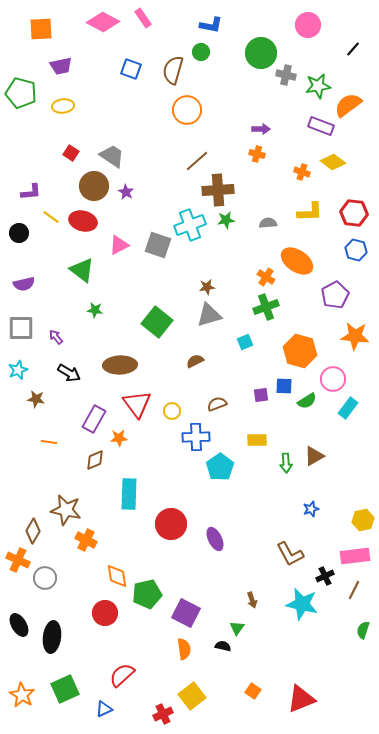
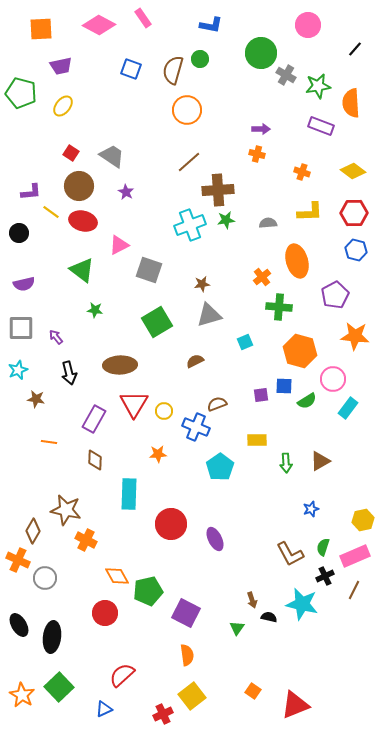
pink diamond at (103, 22): moved 4 px left, 3 px down
black line at (353, 49): moved 2 px right
green circle at (201, 52): moved 1 px left, 7 px down
gray cross at (286, 75): rotated 18 degrees clockwise
orange semicircle at (348, 105): moved 3 px right, 2 px up; rotated 56 degrees counterclockwise
yellow ellipse at (63, 106): rotated 45 degrees counterclockwise
brown line at (197, 161): moved 8 px left, 1 px down
yellow diamond at (333, 162): moved 20 px right, 9 px down
brown circle at (94, 186): moved 15 px left
red hexagon at (354, 213): rotated 8 degrees counterclockwise
yellow line at (51, 217): moved 5 px up
gray square at (158, 245): moved 9 px left, 25 px down
orange ellipse at (297, 261): rotated 40 degrees clockwise
orange cross at (266, 277): moved 4 px left; rotated 18 degrees clockwise
brown star at (207, 287): moved 5 px left, 3 px up
green cross at (266, 307): moved 13 px right; rotated 25 degrees clockwise
green square at (157, 322): rotated 20 degrees clockwise
black arrow at (69, 373): rotated 45 degrees clockwise
red triangle at (137, 404): moved 3 px left; rotated 8 degrees clockwise
yellow circle at (172, 411): moved 8 px left
blue cross at (196, 437): moved 10 px up; rotated 24 degrees clockwise
orange star at (119, 438): moved 39 px right, 16 px down
brown triangle at (314, 456): moved 6 px right, 5 px down
brown diamond at (95, 460): rotated 65 degrees counterclockwise
pink rectangle at (355, 556): rotated 16 degrees counterclockwise
orange diamond at (117, 576): rotated 20 degrees counterclockwise
green pentagon at (147, 594): moved 1 px right, 3 px up
green semicircle at (363, 630): moved 40 px left, 83 px up
black semicircle at (223, 646): moved 46 px right, 29 px up
orange semicircle at (184, 649): moved 3 px right, 6 px down
green square at (65, 689): moved 6 px left, 2 px up; rotated 20 degrees counterclockwise
red triangle at (301, 699): moved 6 px left, 6 px down
